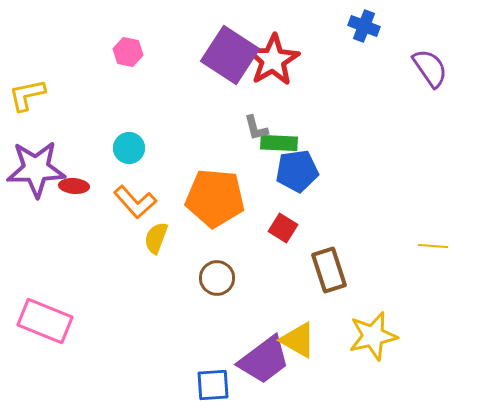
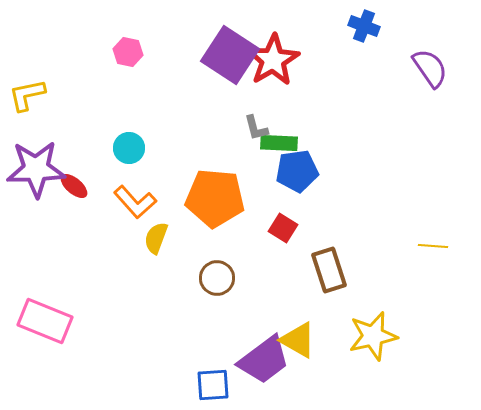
red ellipse: rotated 36 degrees clockwise
